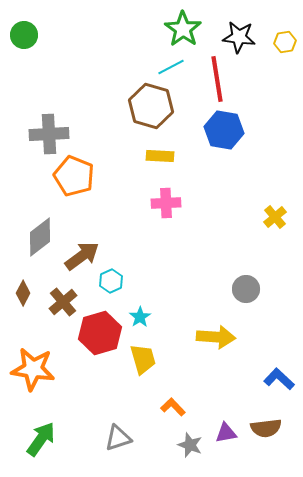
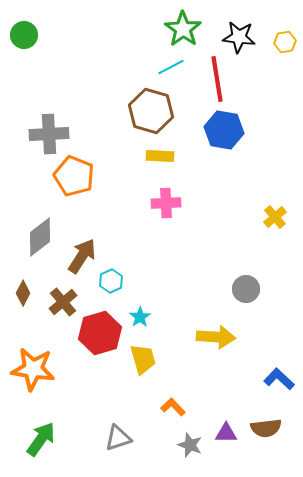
brown hexagon: moved 5 px down
brown arrow: rotated 21 degrees counterclockwise
purple triangle: rotated 10 degrees clockwise
